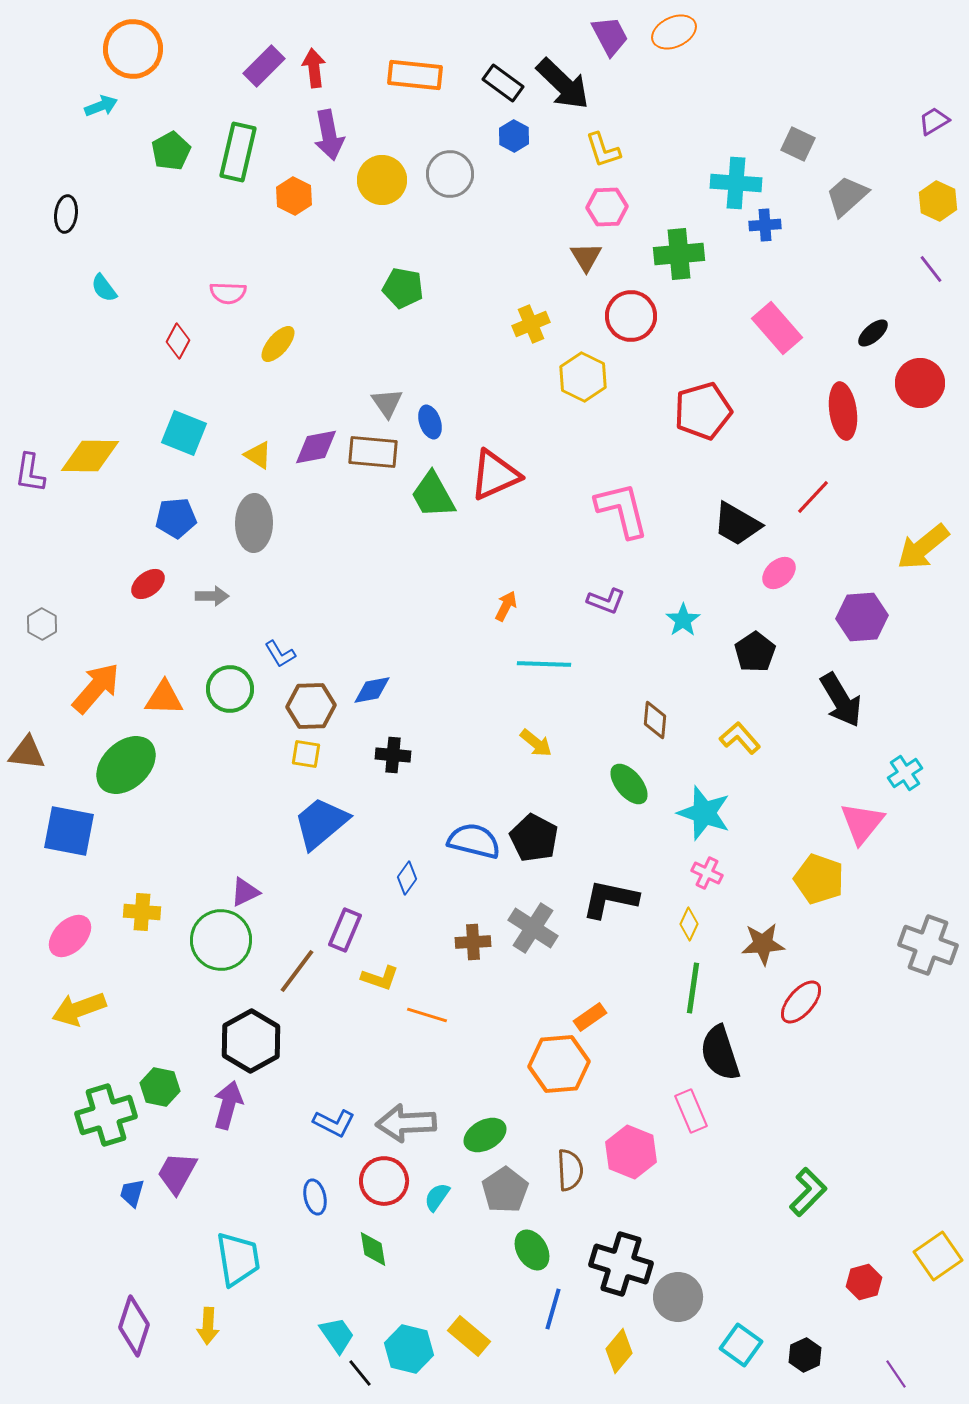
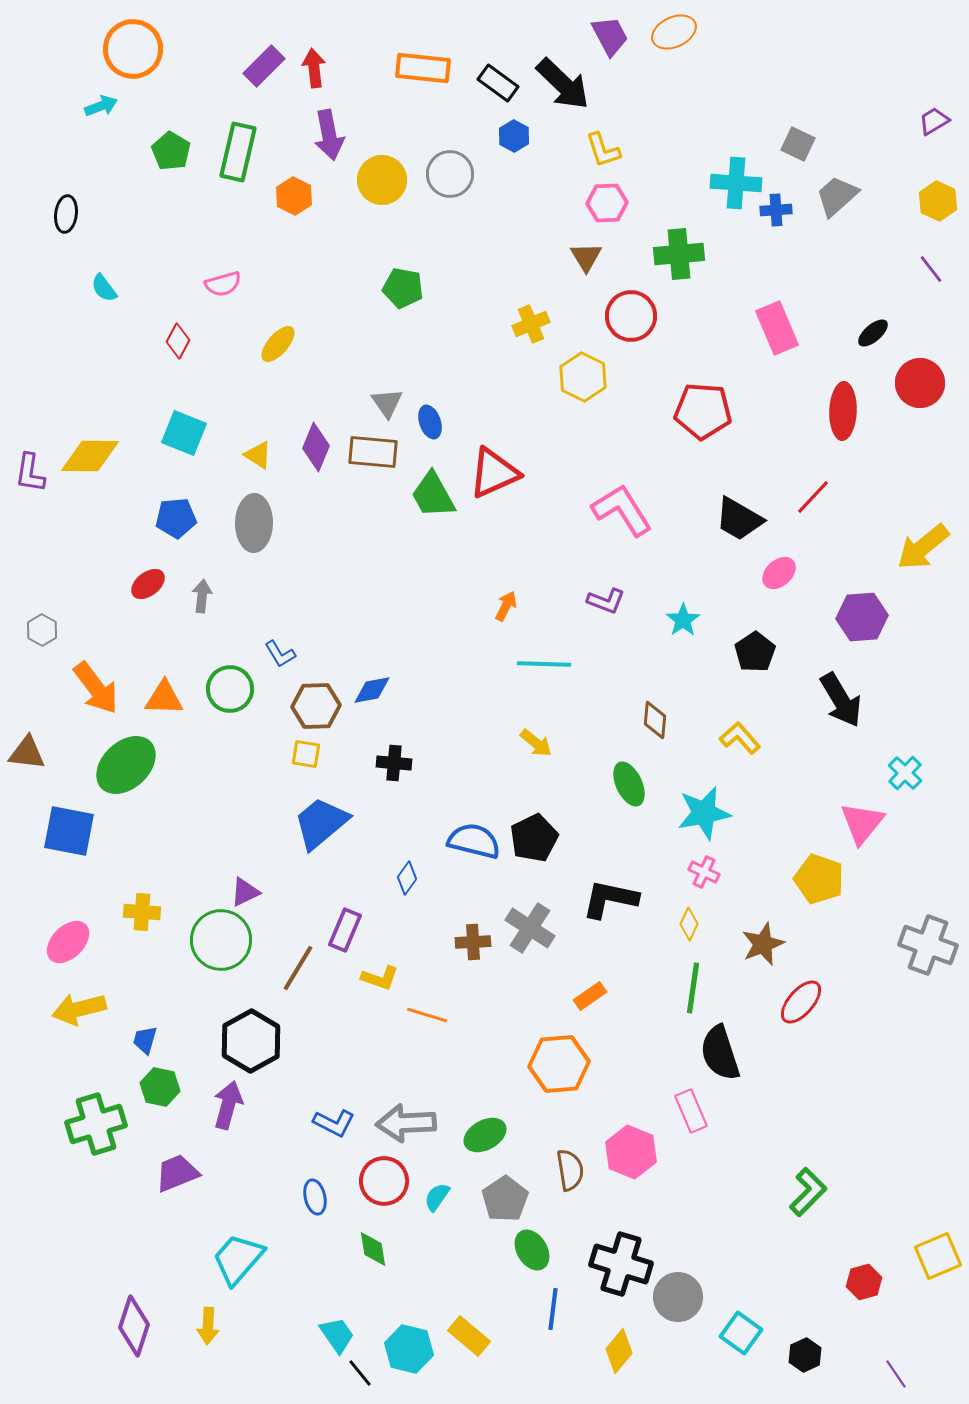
orange rectangle at (415, 75): moved 8 px right, 7 px up
black rectangle at (503, 83): moved 5 px left
green pentagon at (171, 151): rotated 12 degrees counterclockwise
gray trapezoid at (847, 196): moved 10 px left
pink hexagon at (607, 207): moved 4 px up
blue cross at (765, 225): moved 11 px right, 15 px up
pink semicircle at (228, 293): moved 5 px left, 9 px up; rotated 18 degrees counterclockwise
pink rectangle at (777, 328): rotated 18 degrees clockwise
red pentagon at (703, 411): rotated 20 degrees clockwise
red ellipse at (843, 411): rotated 10 degrees clockwise
purple diamond at (316, 447): rotated 57 degrees counterclockwise
red triangle at (495, 475): moved 1 px left, 2 px up
pink L-shape at (622, 510): rotated 18 degrees counterclockwise
black trapezoid at (737, 524): moved 2 px right, 5 px up
gray arrow at (212, 596): moved 10 px left; rotated 84 degrees counterclockwise
gray hexagon at (42, 624): moved 6 px down
orange arrow at (96, 688): rotated 102 degrees clockwise
brown hexagon at (311, 706): moved 5 px right
black cross at (393, 755): moved 1 px right, 8 px down
cyan cross at (905, 773): rotated 12 degrees counterclockwise
green ellipse at (629, 784): rotated 15 degrees clockwise
cyan star at (704, 813): rotated 30 degrees counterclockwise
black pentagon at (534, 838): rotated 18 degrees clockwise
pink cross at (707, 873): moved 3 px left, 1 px up
gray cross at (533, 928): moved 3 px left
pink ellipse at (70, 936): moved 2 px left, 6 px down
brown star at (763, 944): rotated 18 degrees counterclockwise
brown line at (297, 971): moved 1 px right, 3 px up; rotated 6 degrees counterclockwise
yellow arrow at (79, 1009): rotated 6 degrees clockwise
orange rectangle at (590, 1017): moved 21 px up
green cross at (106, 1115): moved 10 px left, 9 px down
brown semicircle at (570, 1170): rotated 6 degrees counterclockwise
purple trapezoid at (177, 1173): rotated 39 degrees clockwise
gray pentagon at (505, 1190): moved 9 px down
blue trapezoid at (132, 1193): moved 13 px right, 153 px up
yellow square at (938, 1256): rotated 12 degrees clockwise
cyan trapezoid at (238, 1259): rotated 130 degrees counterclockwise
blue line at (553, 1309): rotated 9 degrees counterclockwise
cyan square at (741, 1345): moved 12 px up
